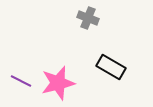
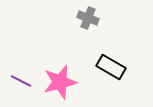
pink star: moved 2 px right, 1 px up
